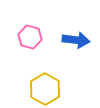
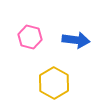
yellow hexagon: moved 9 px right, 6 px up
